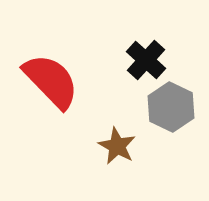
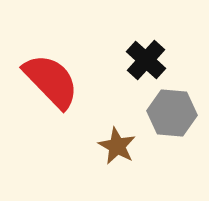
gray hexagon: moved 1 px right, 6 px down; rotated 21 degrees counterclockwise
